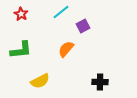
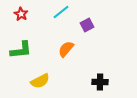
purple square: moved 4 px right, 1 px up
